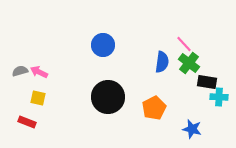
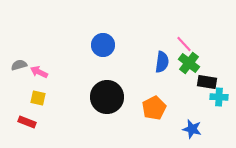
gray semicircle: moved 1 px left, 6 px up
black circle: moved 1 px left
